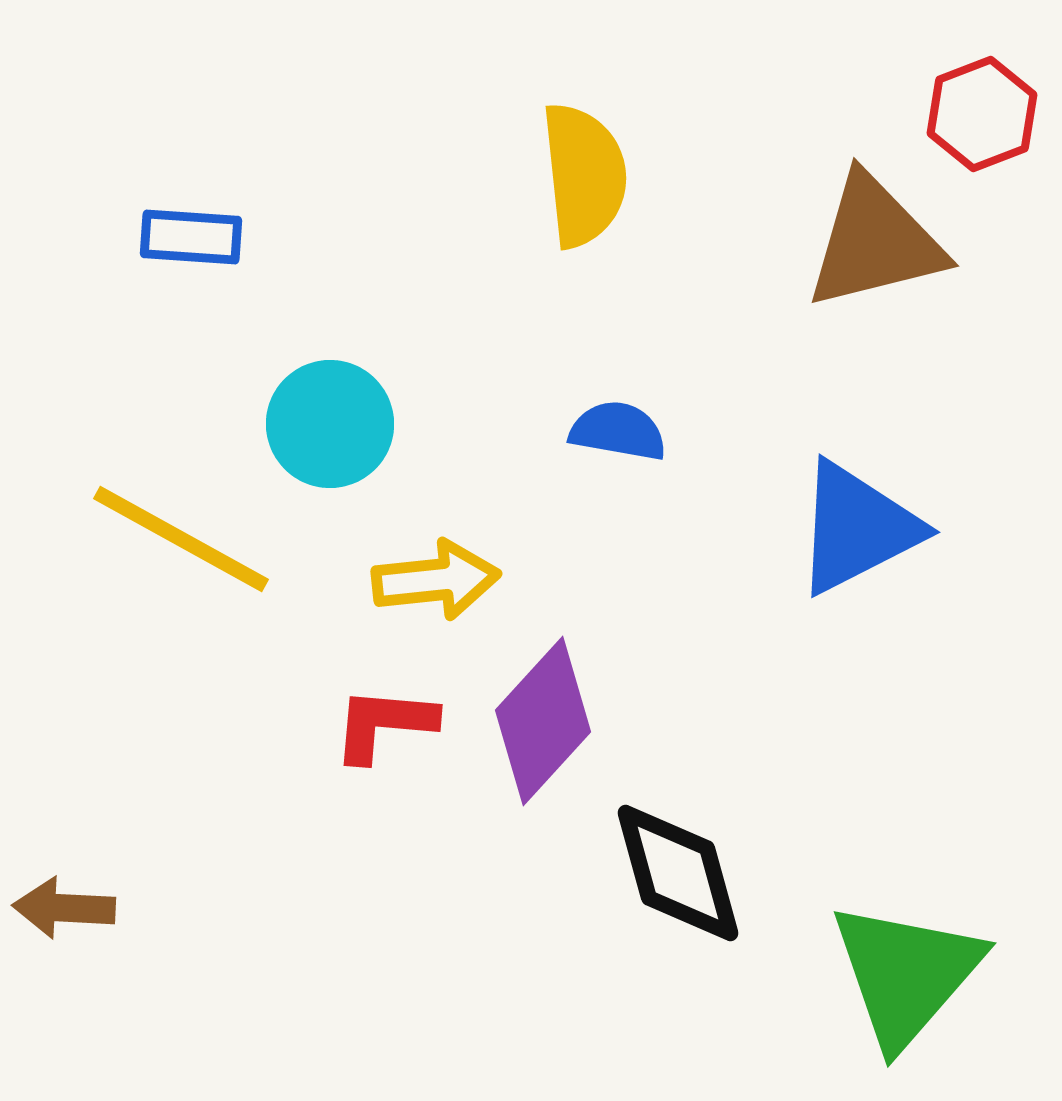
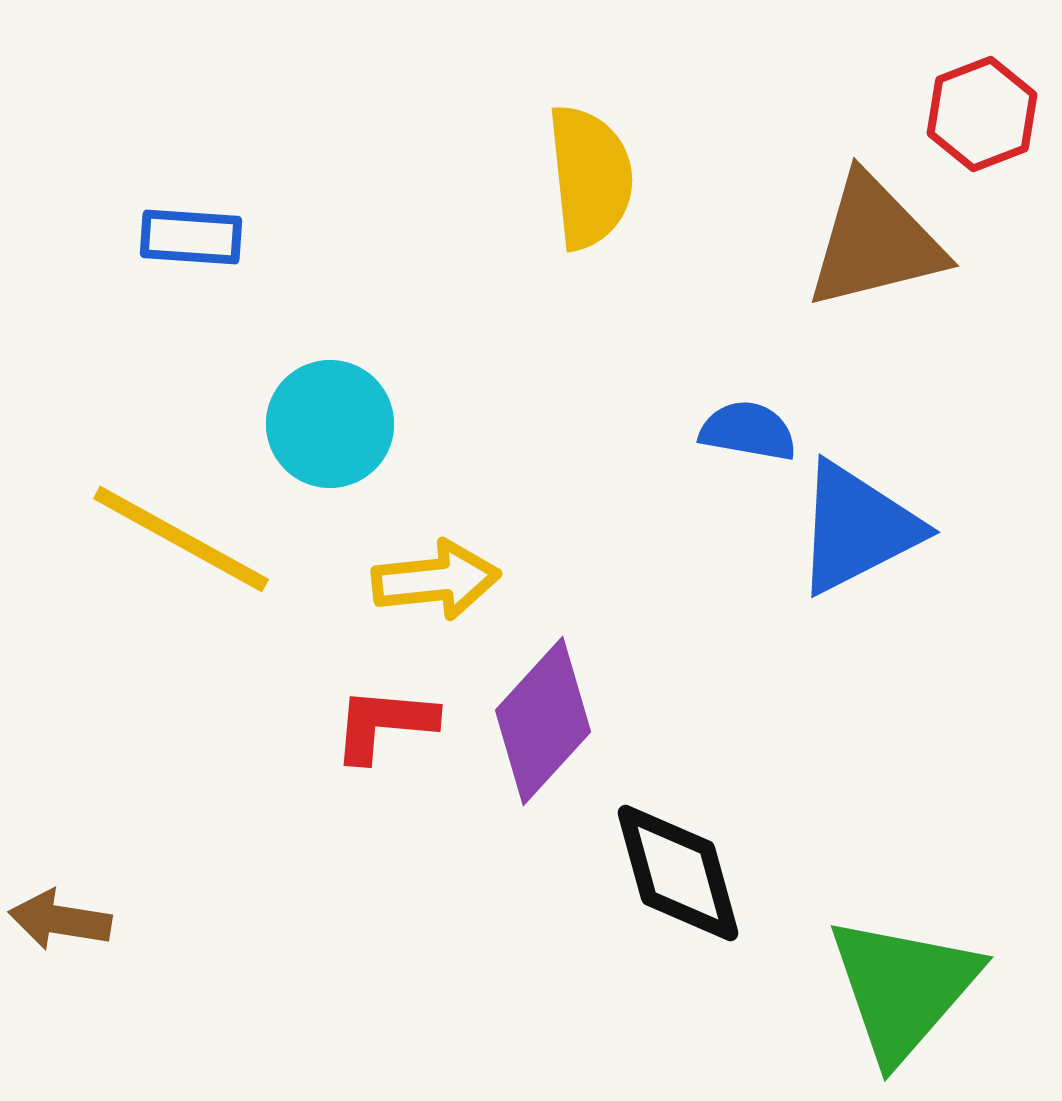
yellow semicircle: moved 6 px right, 2 px down
blue semicircle: moved 130 px right
brown arrow: moved 4 px left, 12 px down; rotated 6 degrees clockwise
green triangle: moved 3 px left, 14 px down
